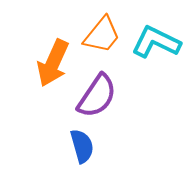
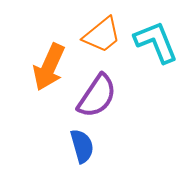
orange trapezoid: rotated 12 degrees clockwise
cyan L-shape: rotated 42 degrees clockwise
orange arrow: moved 4 px left, 4 px down
